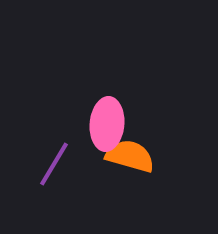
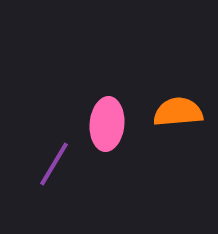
orange semicircle: moved 48 px right, 44 px up; rotated 21 degrees counterclockwise
